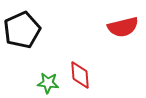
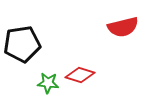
black pentagon: moved 14 px down; rotated 15 degrees clockwise
red diamond: rotated 68 degrees counterclockwise
